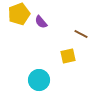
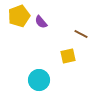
yellow pentagon: moved 2 px down
